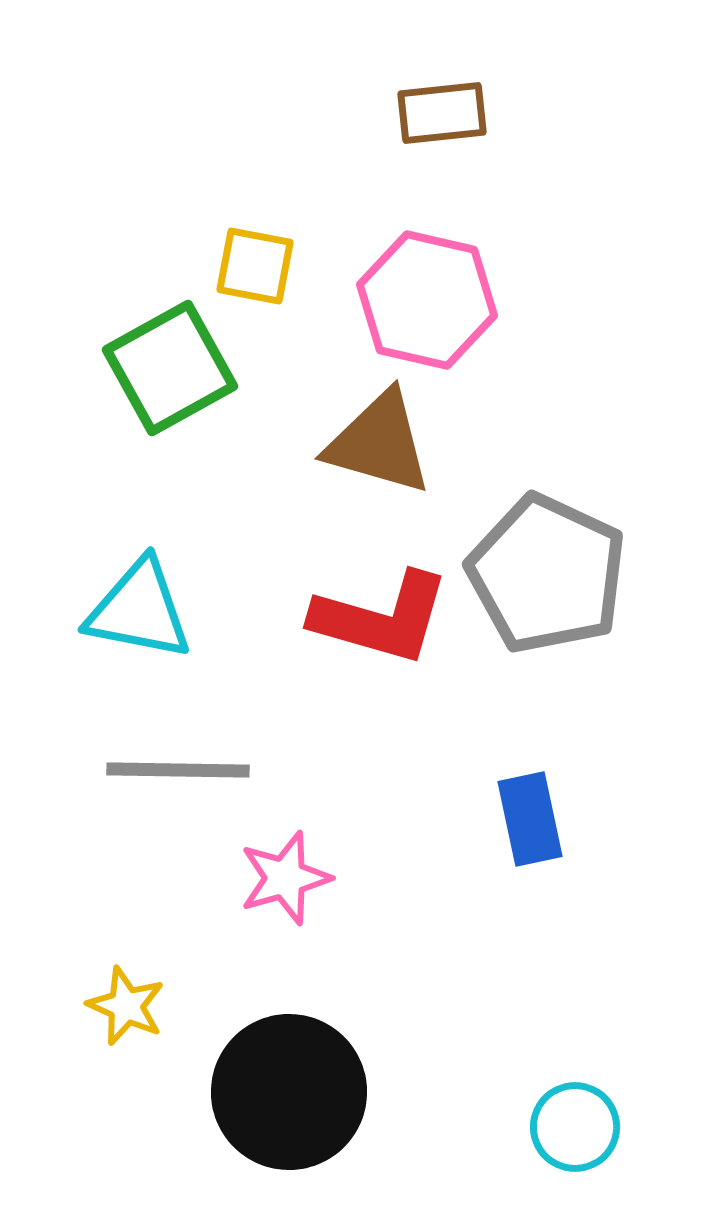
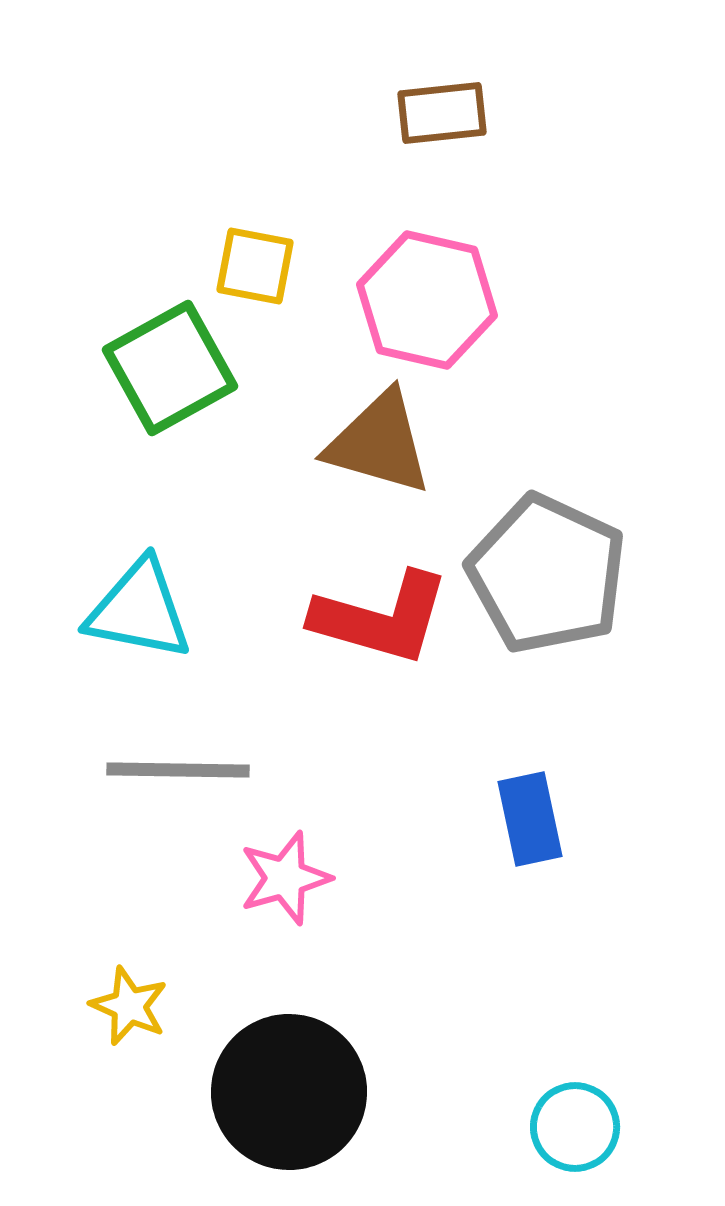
yellow star: moved 3 px right
